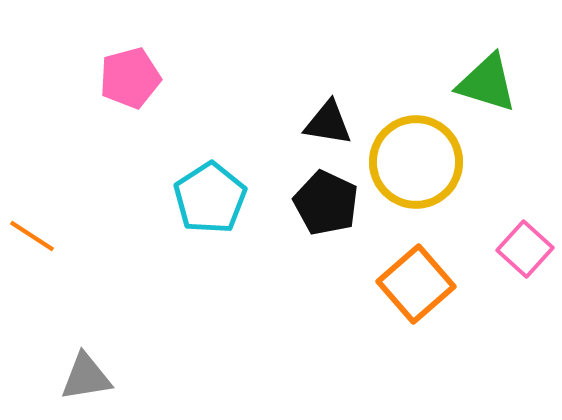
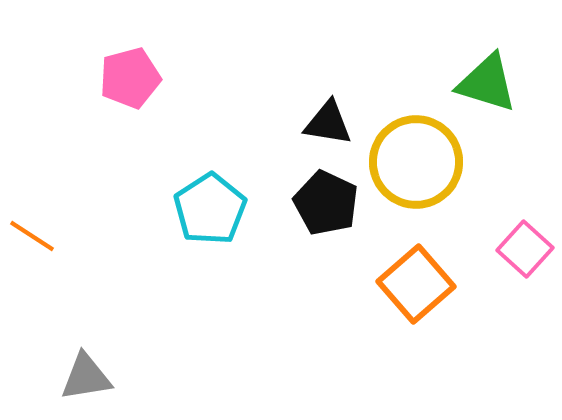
cyan pentagon: moved 11 px down
